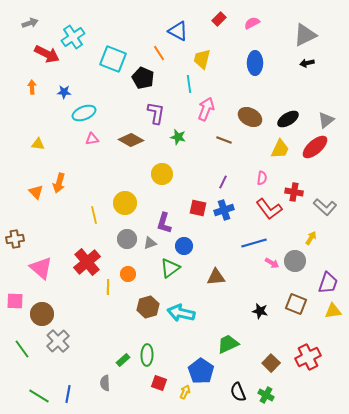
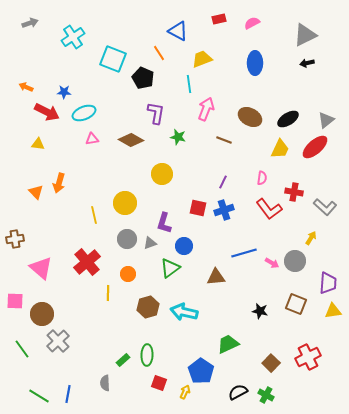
red rectangle at (219, 19): rotated 32 degrees clockwise
red arrow at (47, 54): moved 58 px down
yellow trapezoid at (202, 59): rotated 55 degrees clockwise
orange arrow at (32, 87): moved 6 px left; rotated 64 degrees counterclockwise
blue line at (254, 243): moved 10 px left, 10 px down
purple trapezoid at (328, 283): rotated 15 degrees counterclockwise
yellow line at (108, 287): moved 6 px down
cyan arrow at (181, 313): moved 3 px right, 1 px up
black semicircle at (238, 392): rotated 84 degrees clockwise
